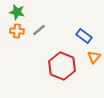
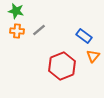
green star: moved 1 px left, 1 px up
orange triangle: moved 1 px left, 1 px up
red hexagon: rotated 16 degrees clockwise
